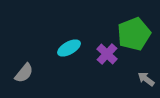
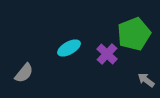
gray arrow: moved 1 px down
